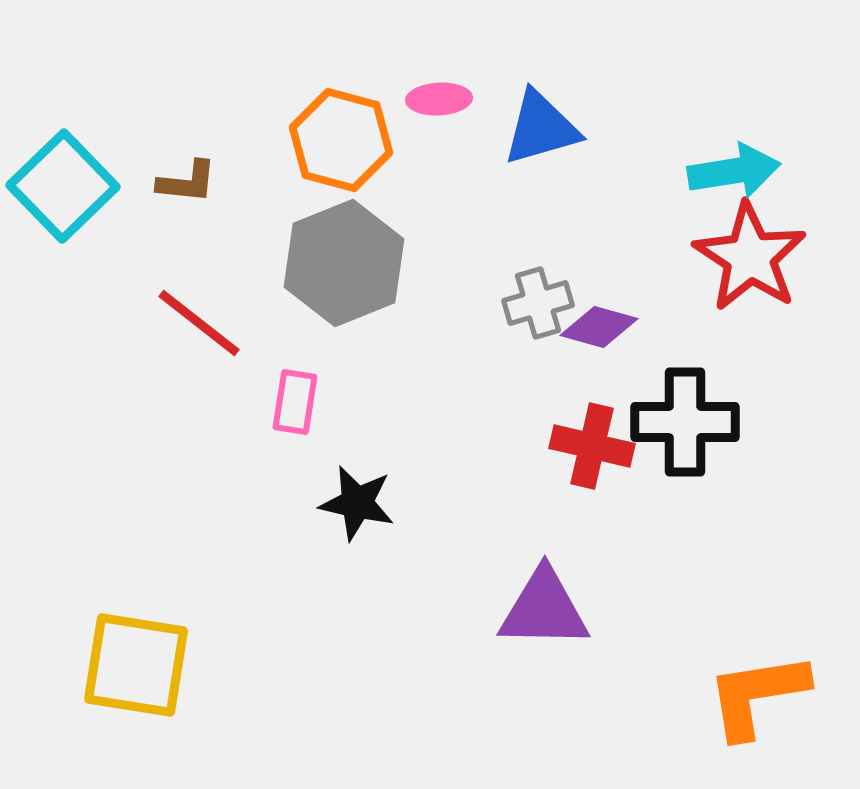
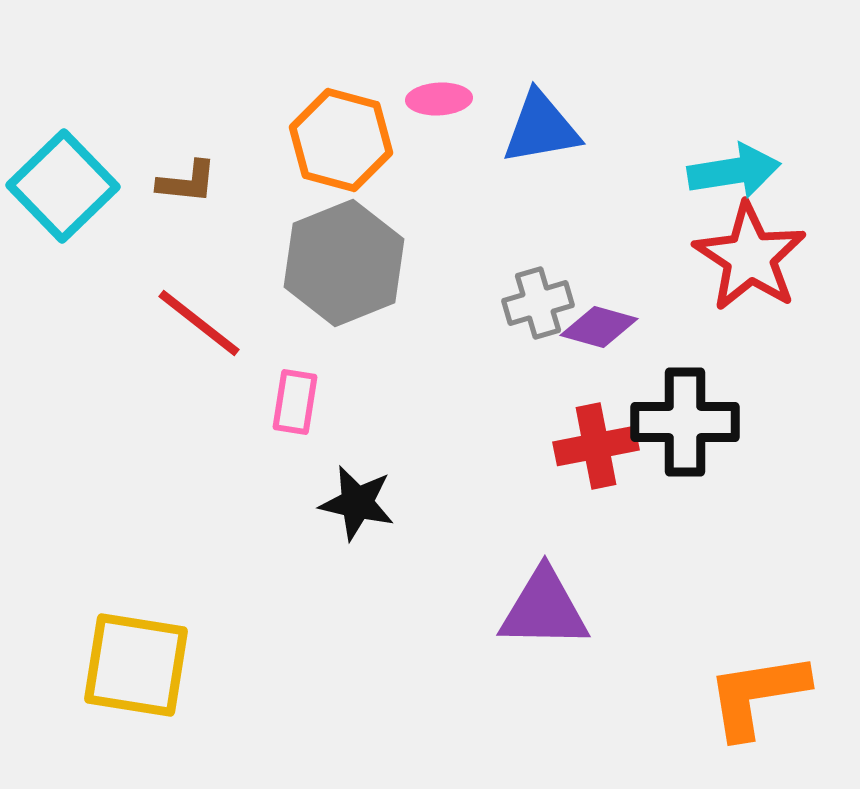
blue triangle: rotated 6 degrees clockwise
red cross: moved 4 px right; rotated 24 degrees counterclockwise
